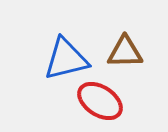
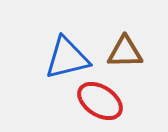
blue triangle: moved 1 px right, 1 px up
